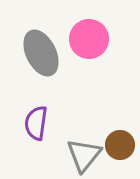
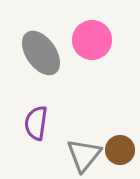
pink circle: moved 3 px right, 1 px down
gray ellipse: rotated 9 degrees counterclockwise
brown circle: moved 5 px down
